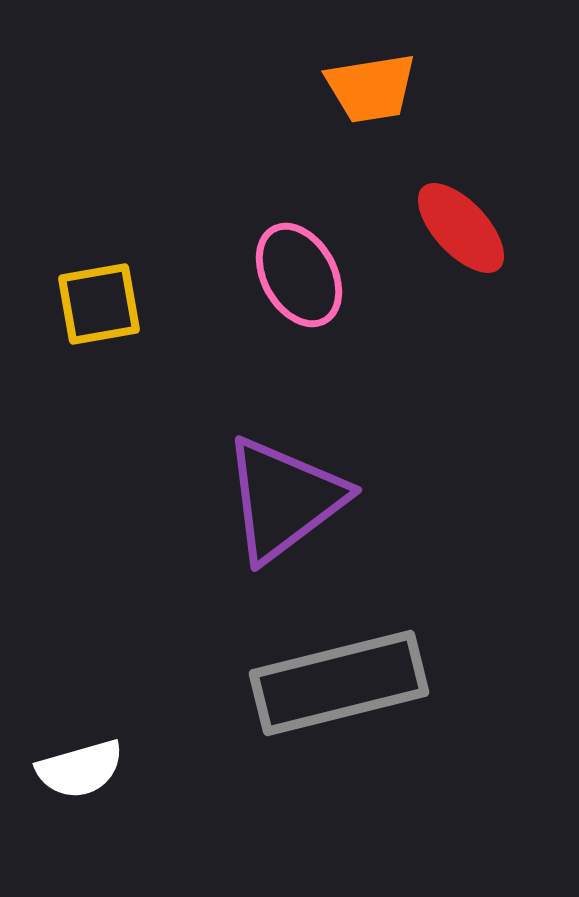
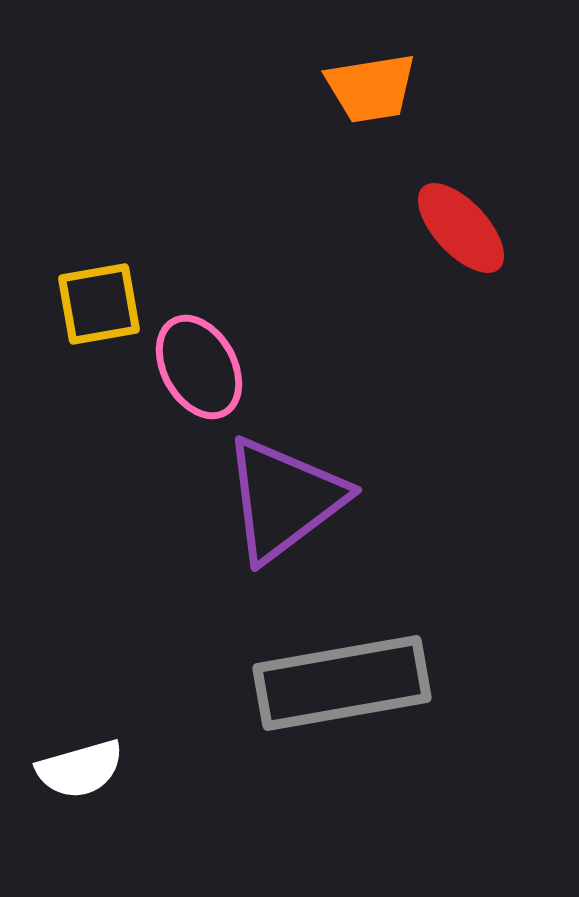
pink ellipse: moved 100 px left, 92 px down
gray rectangle: moved 3 px right; rotated 4 degrees clockwise
